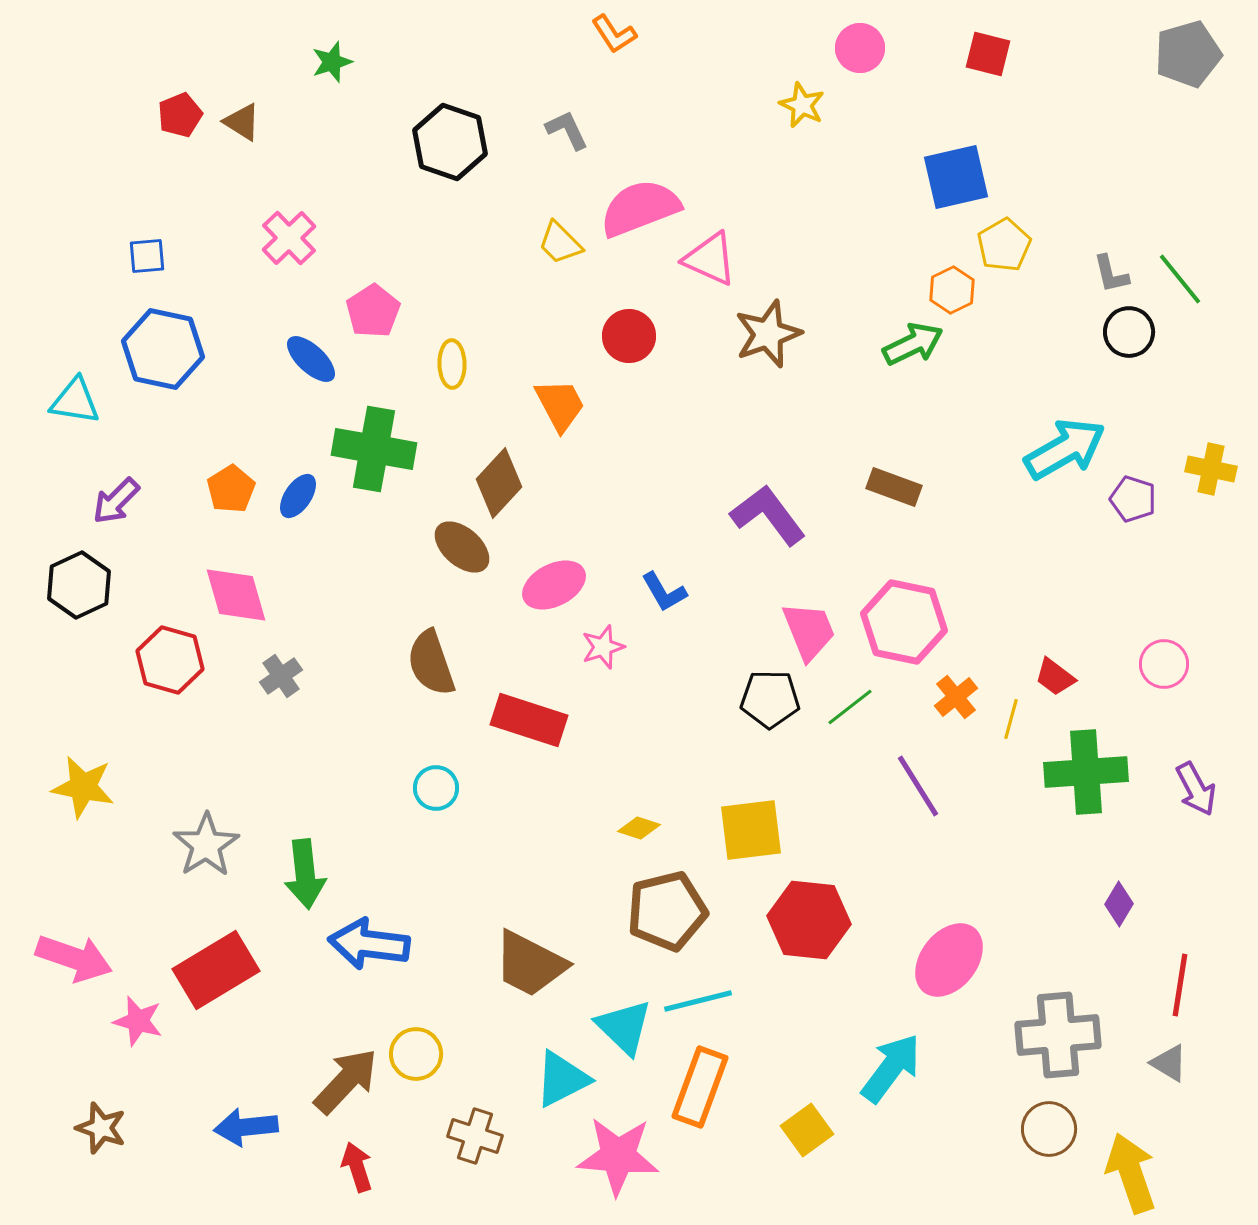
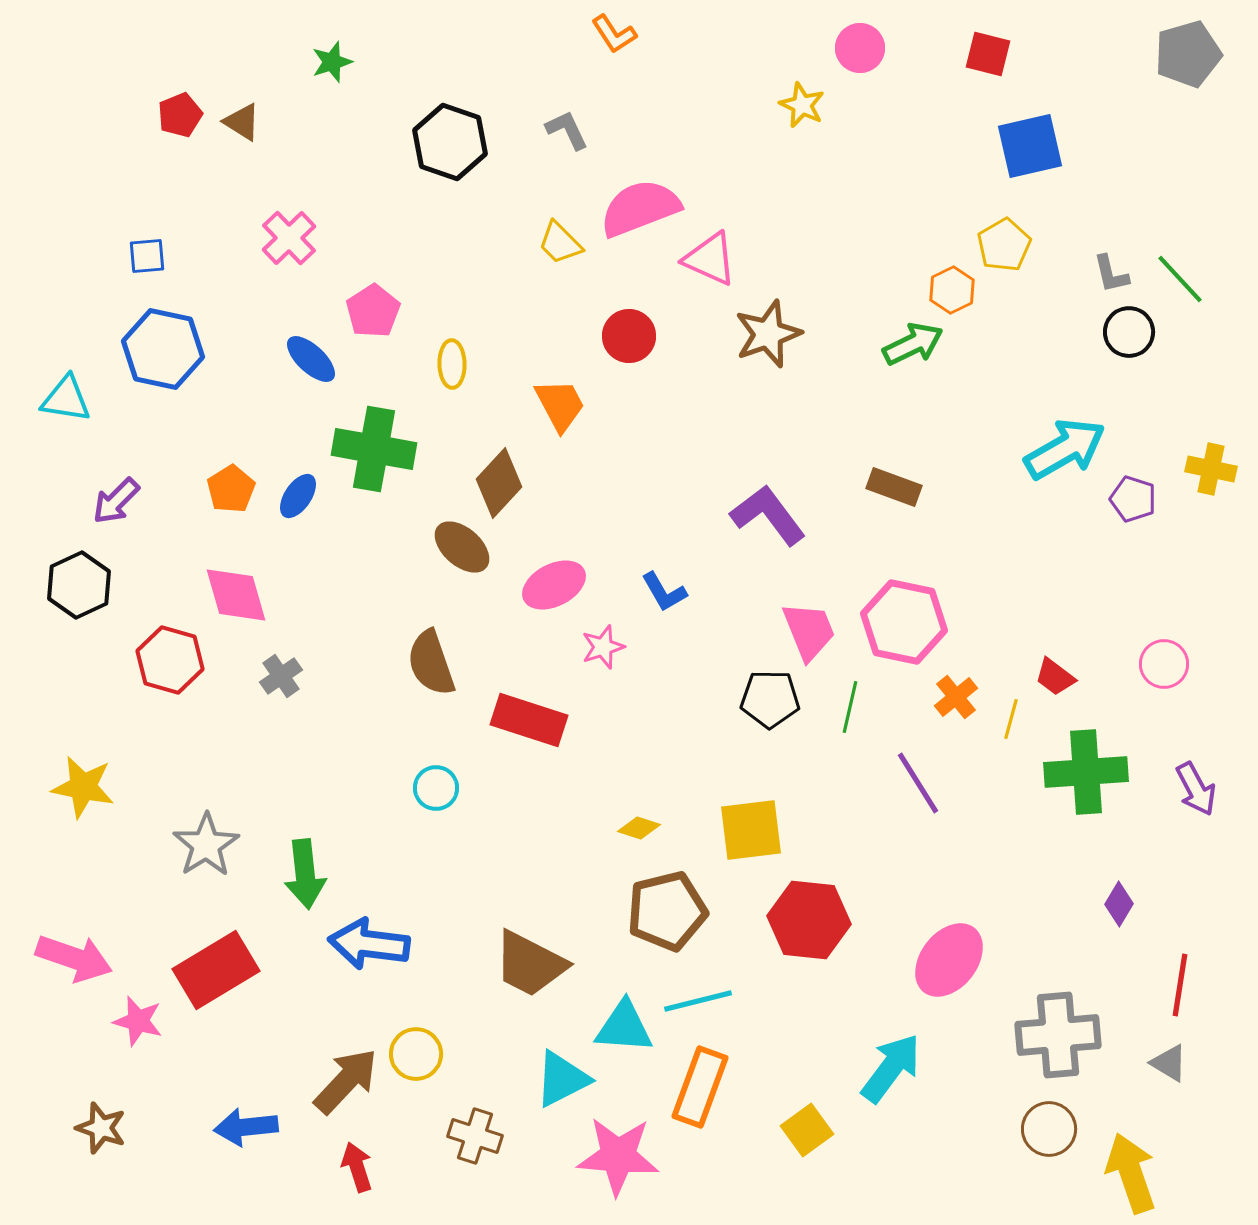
blue square at (956, 177): moved 74 px right, 31 px up
green line at (1180, 279): rotated 4 degrees counterclockwise
cyan triangle at (75, 401): moved 9 px left, 2 px up
green line at (850, 707): rotated 39 degrees counterclockwise
purple line at (918, 786): moved 3 px up
cyan triangle at (624, 1027): rotated 40 degrees counterclockwise
